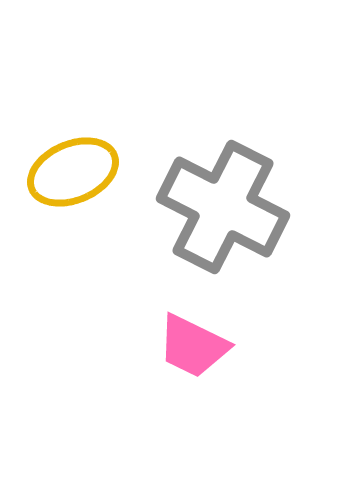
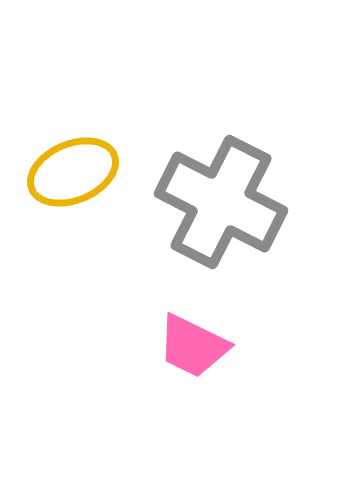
gray cross: moved 2 px left, 5 px up
